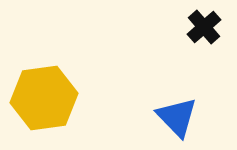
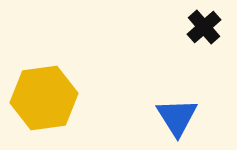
blue triangle: rotated 12 degrees clockwise
